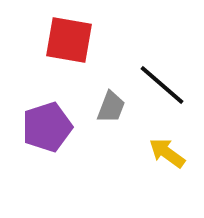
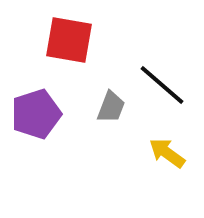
purple pentagon: moved 11 px left, 13 px up
